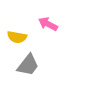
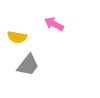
pink arrow: moved 6 px right
